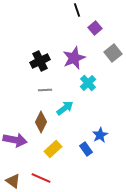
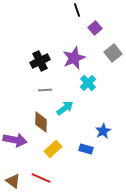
brown diamond: rotated 25 degrees counterclockwise
blue star: moved 3 px right, 4 px up
blue rectangle: rotated 40 degrees counterclockwise
